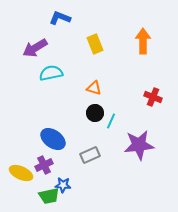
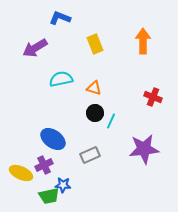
cyan semicircle: moved 10 px right, 6 px down
purple star: moved 5 px right, 4 px down
